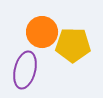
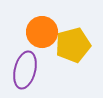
yellow pentagon: rotated 16 degrees counterclockwise
